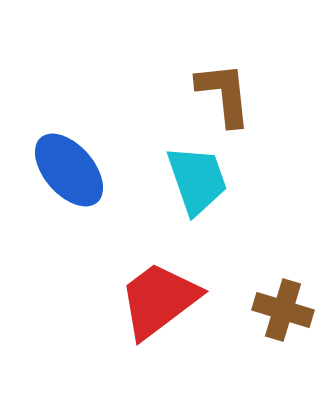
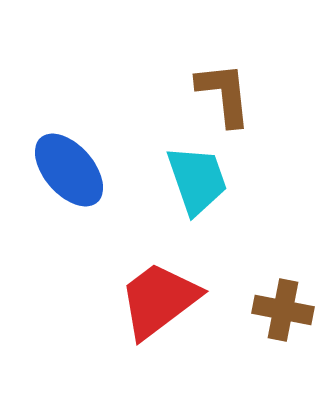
brown cross: rotated 6 degrees counterclockwise
